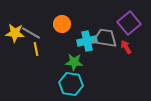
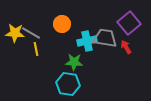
cyan hexagon: moved 3 px left
